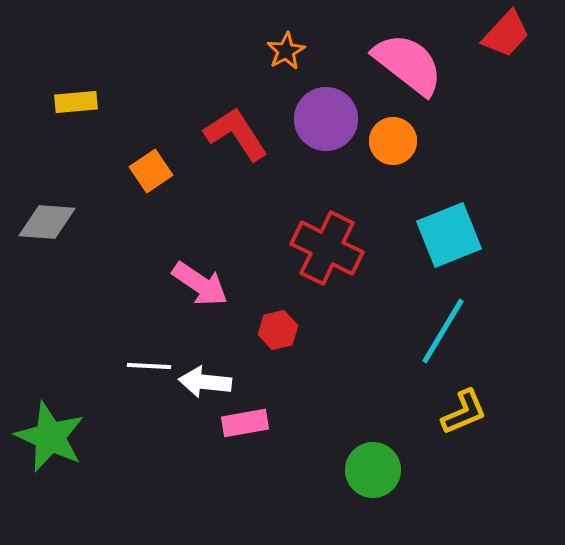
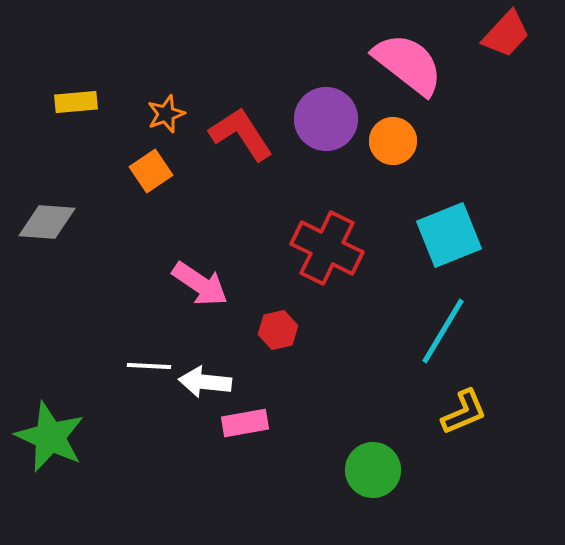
orange star: moved 120 px left, 63 px down; rotated 9 degrees clockwise
red L-shape: moved 5 px right
